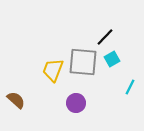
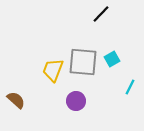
black line: moved 4 px left, 23 px up
purple circle: moved 2 px up
